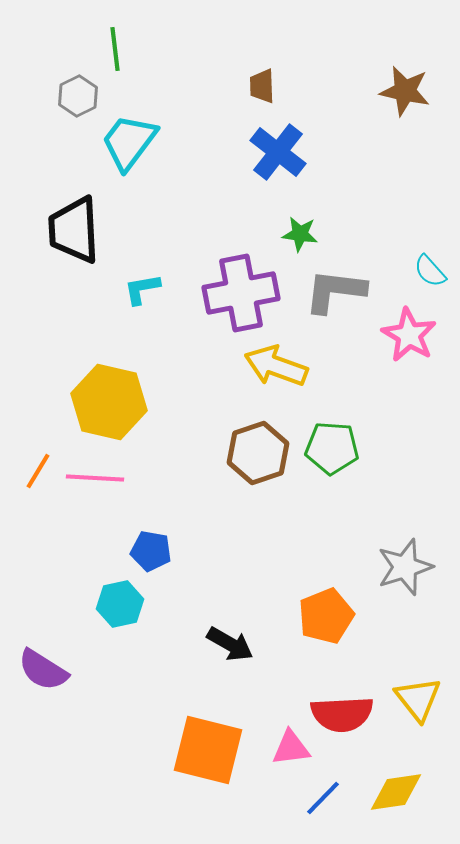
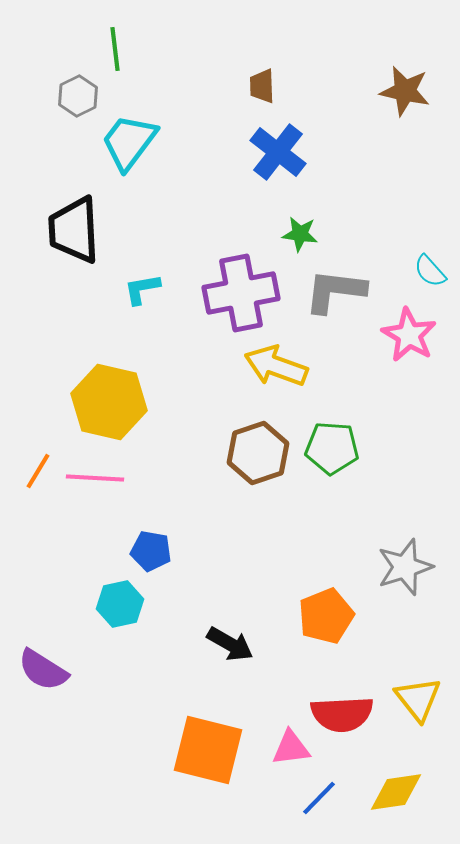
blue line: moved 4 px left
